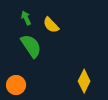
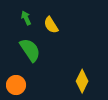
yellow semicircle: rotated 12 degrees clockwise
green semicircle: moved 1 px left, 4 px down
yellow diamond: moved 2 px left
